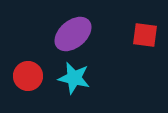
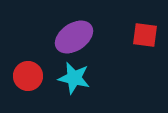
purple ellipse: moved 1 px right, 3 px down; rotated 6 degrees clockwise
